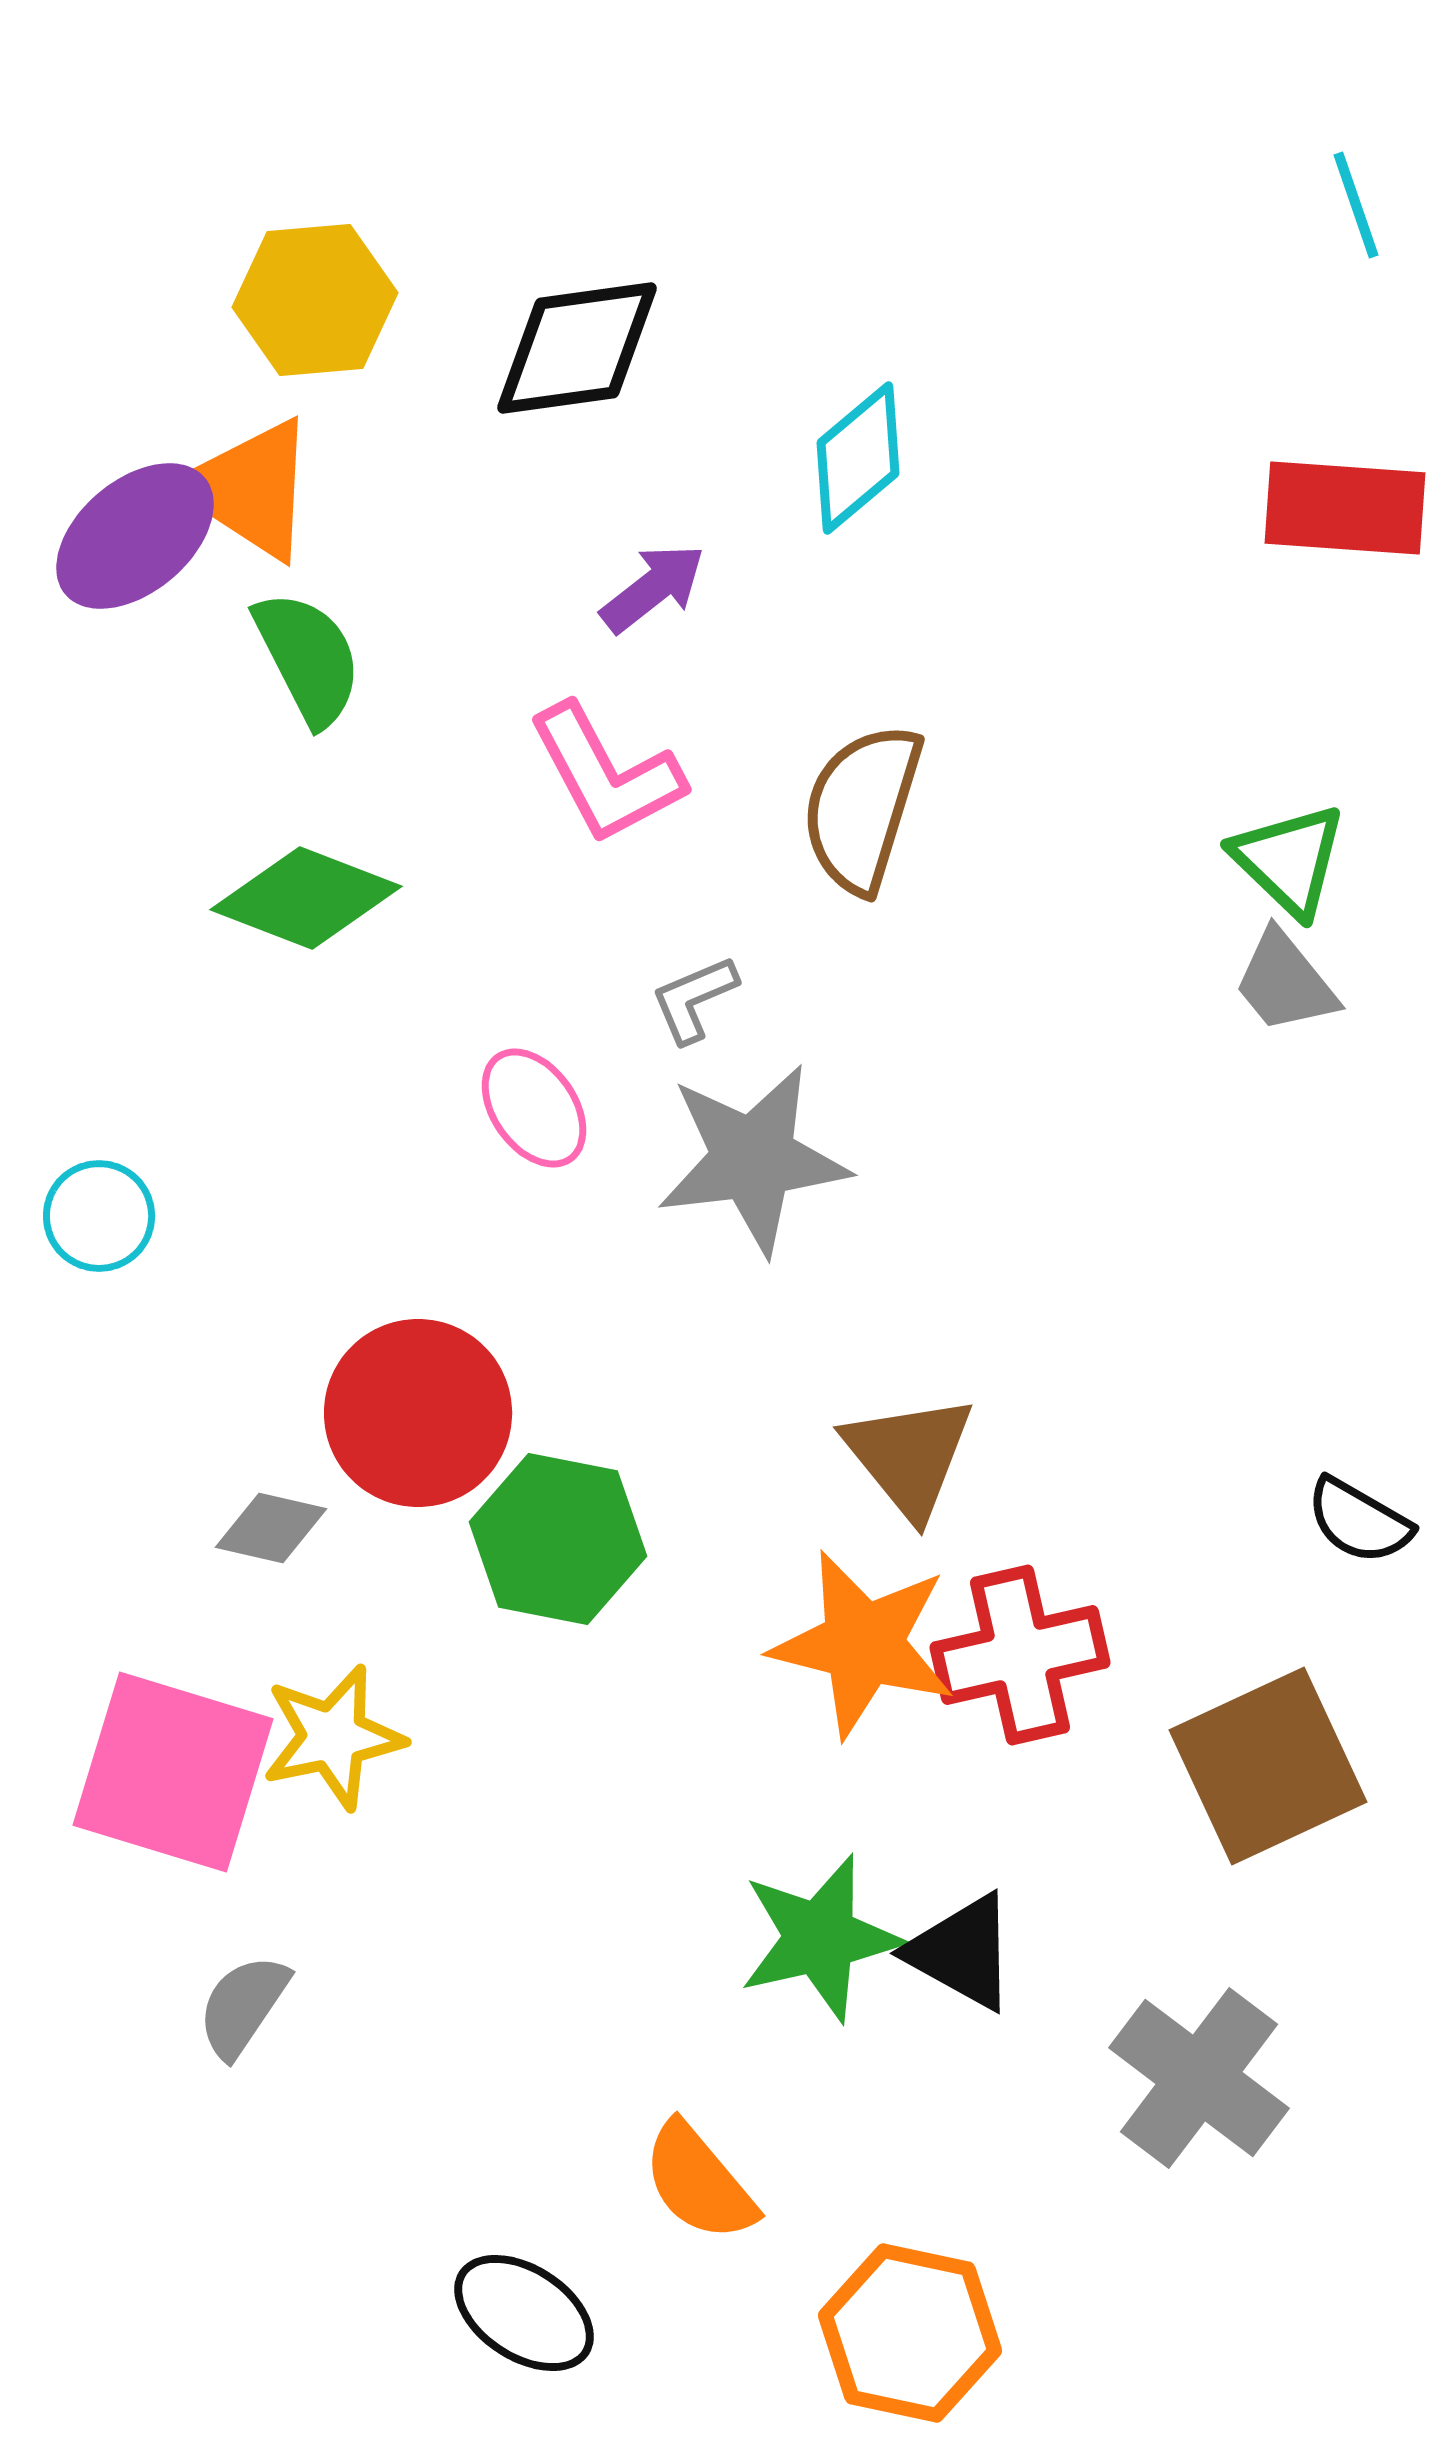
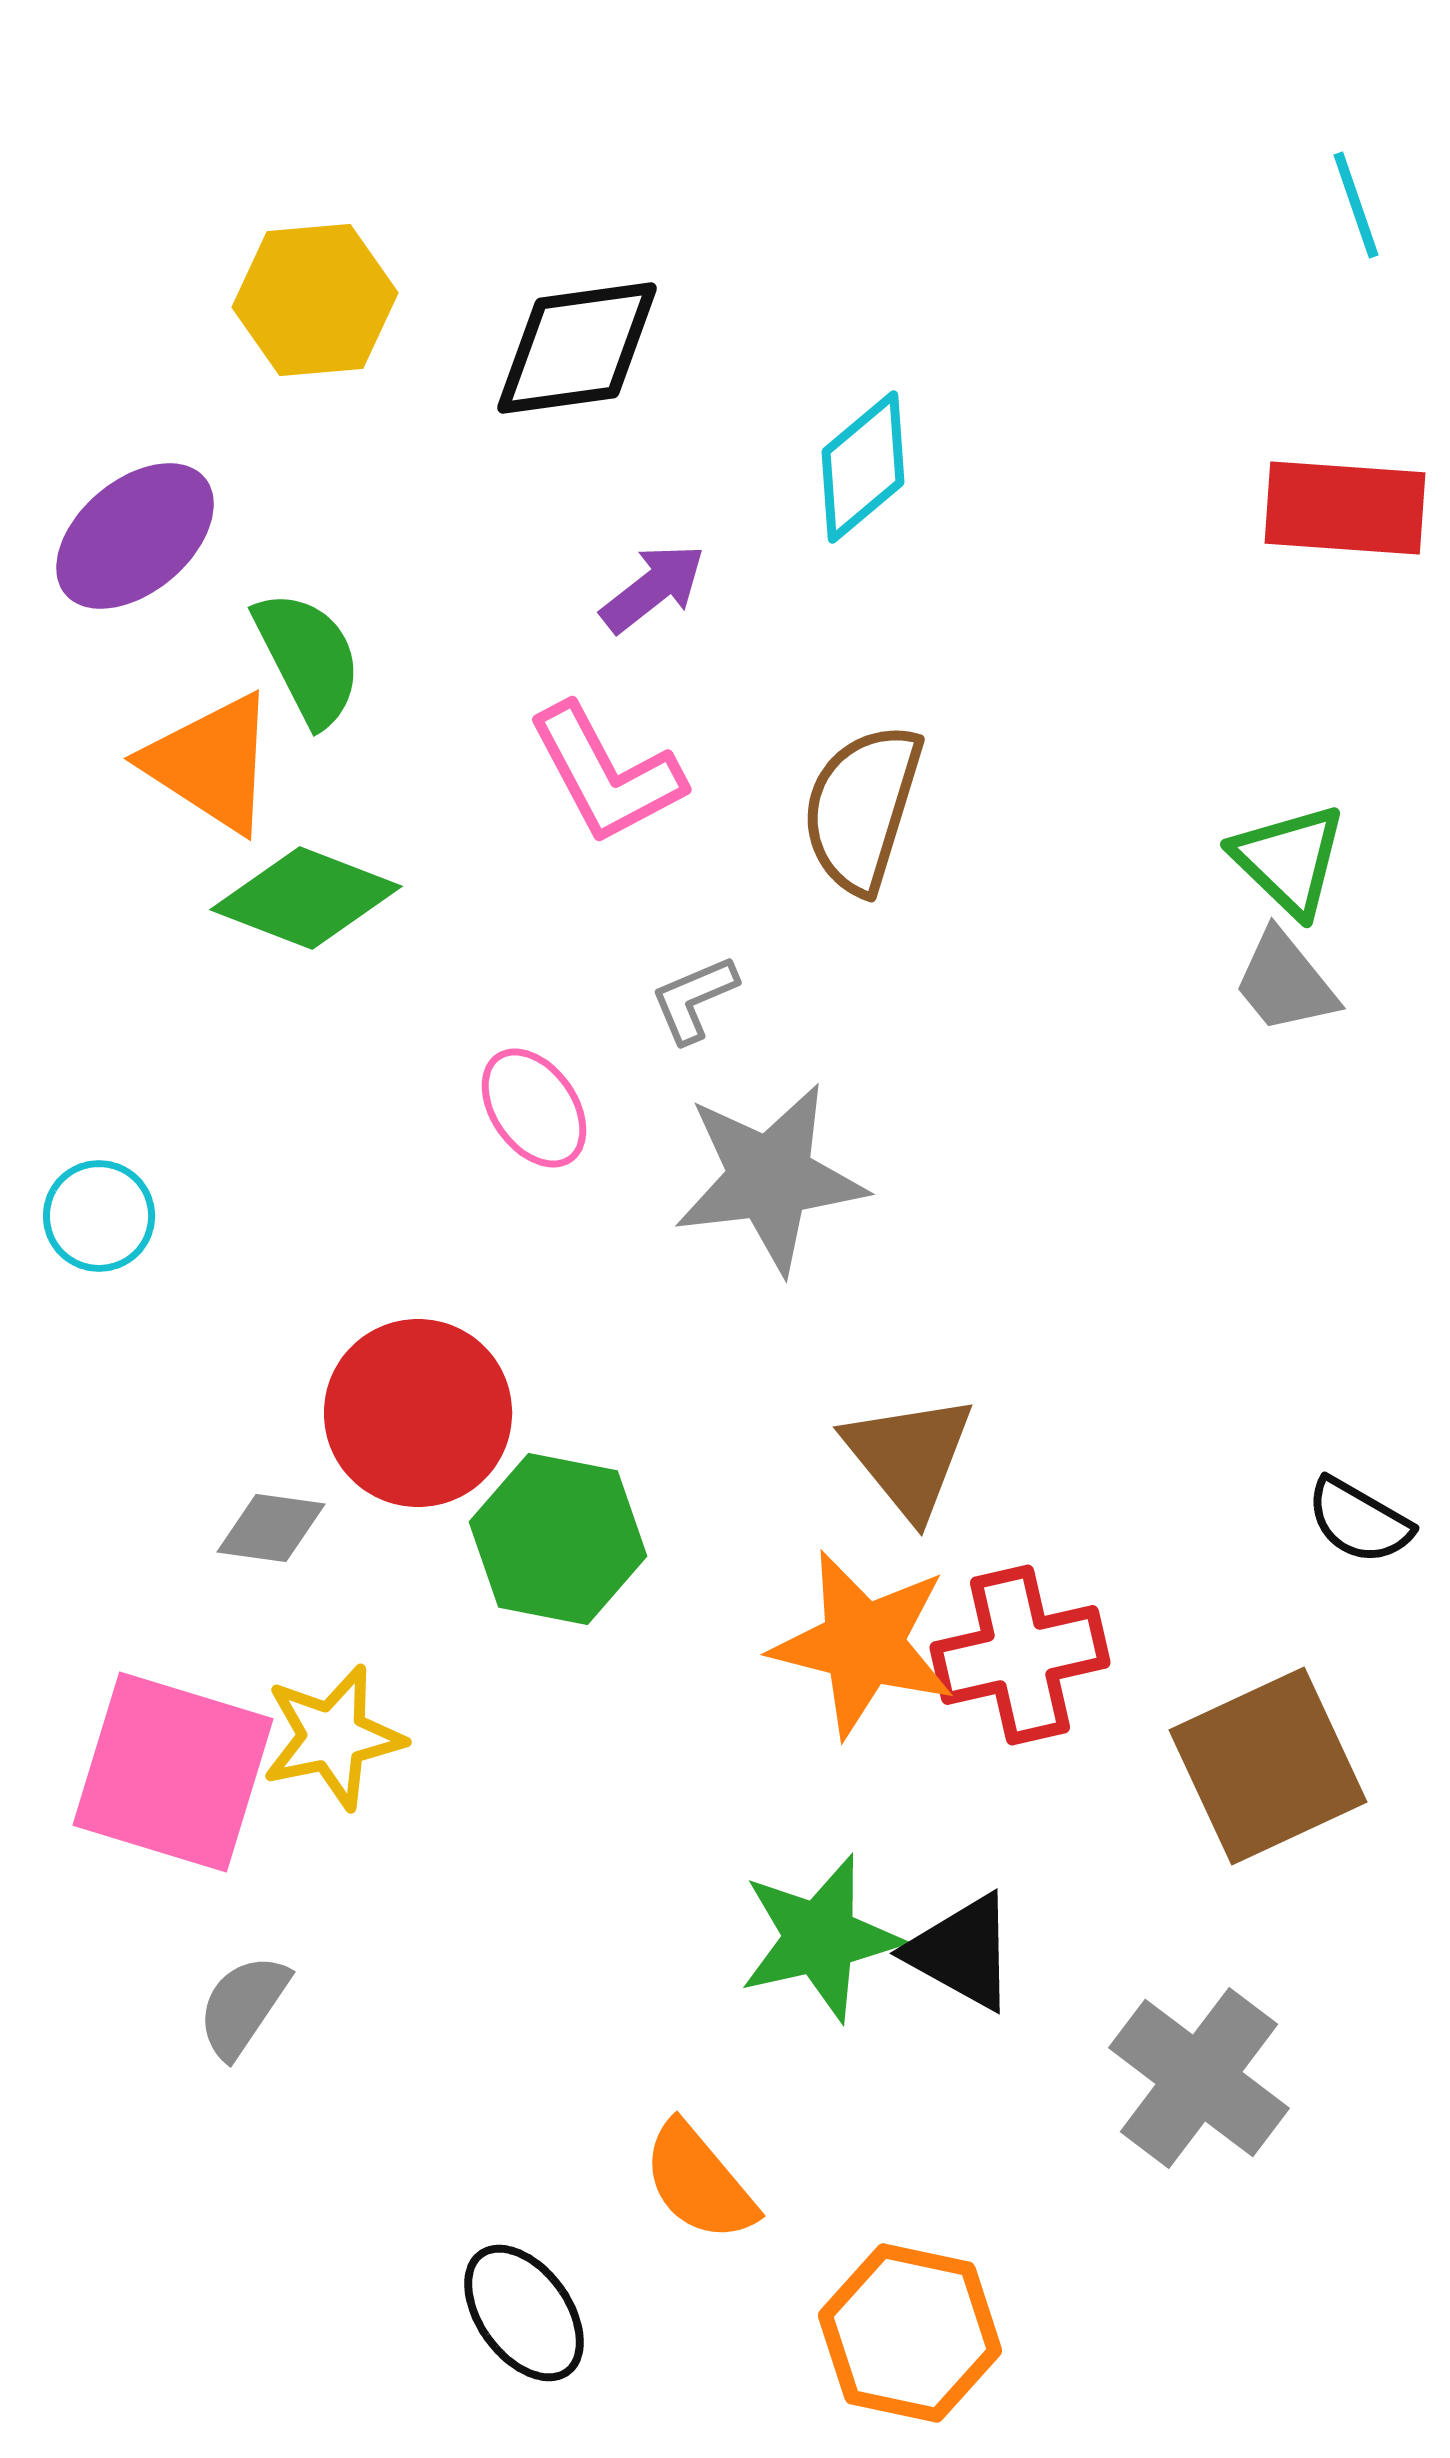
cyan diamond: moved 5 px right, 9 px down
orange triangle: moved 39 px left, 274 px down
gray star: moved 17 px right, 19 px down
gray diamond: rotated 5 degrees counterclockwise
black ellipse: rotated 21 degrees clockwise
